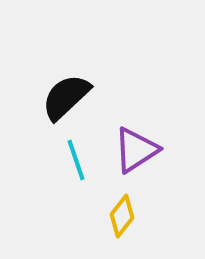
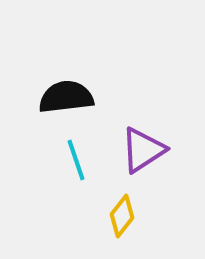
black semicircle: rotated 36 degrees clockwise
purple triangle: moved 7 px right
